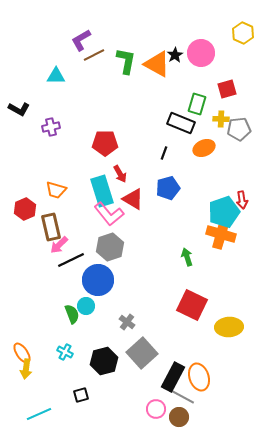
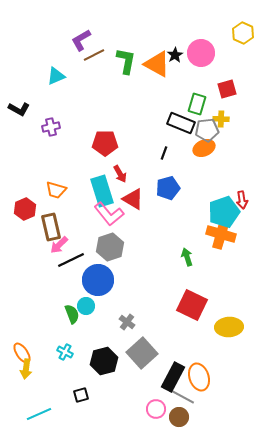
cyan triangle at (56, 76): rotated 24 degrees counterclockwise
gray pentagon at (239, 129): moved 32 px left, 1 px down
